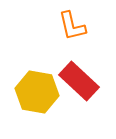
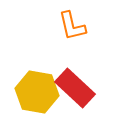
red rectangle: moved 4 px left, 7 px down
